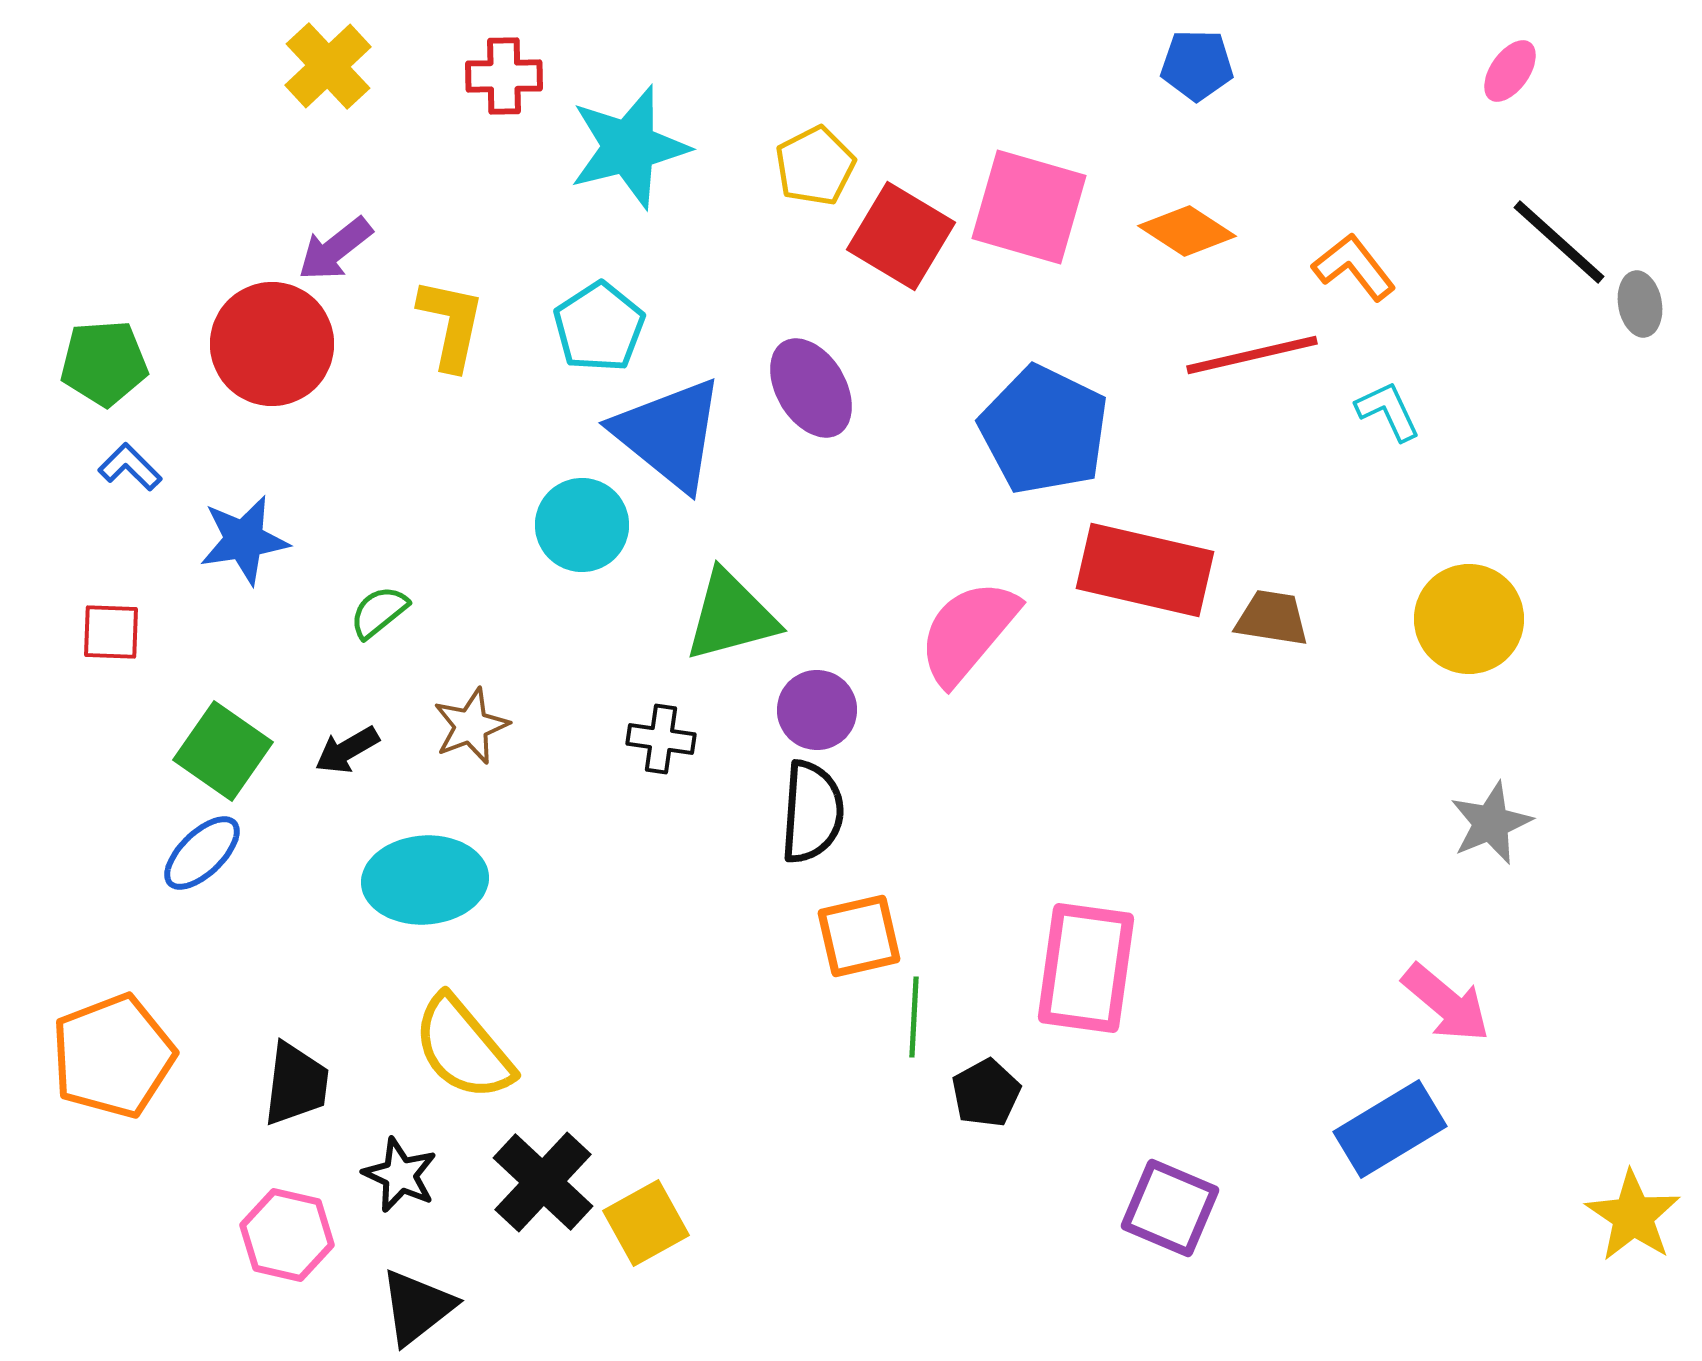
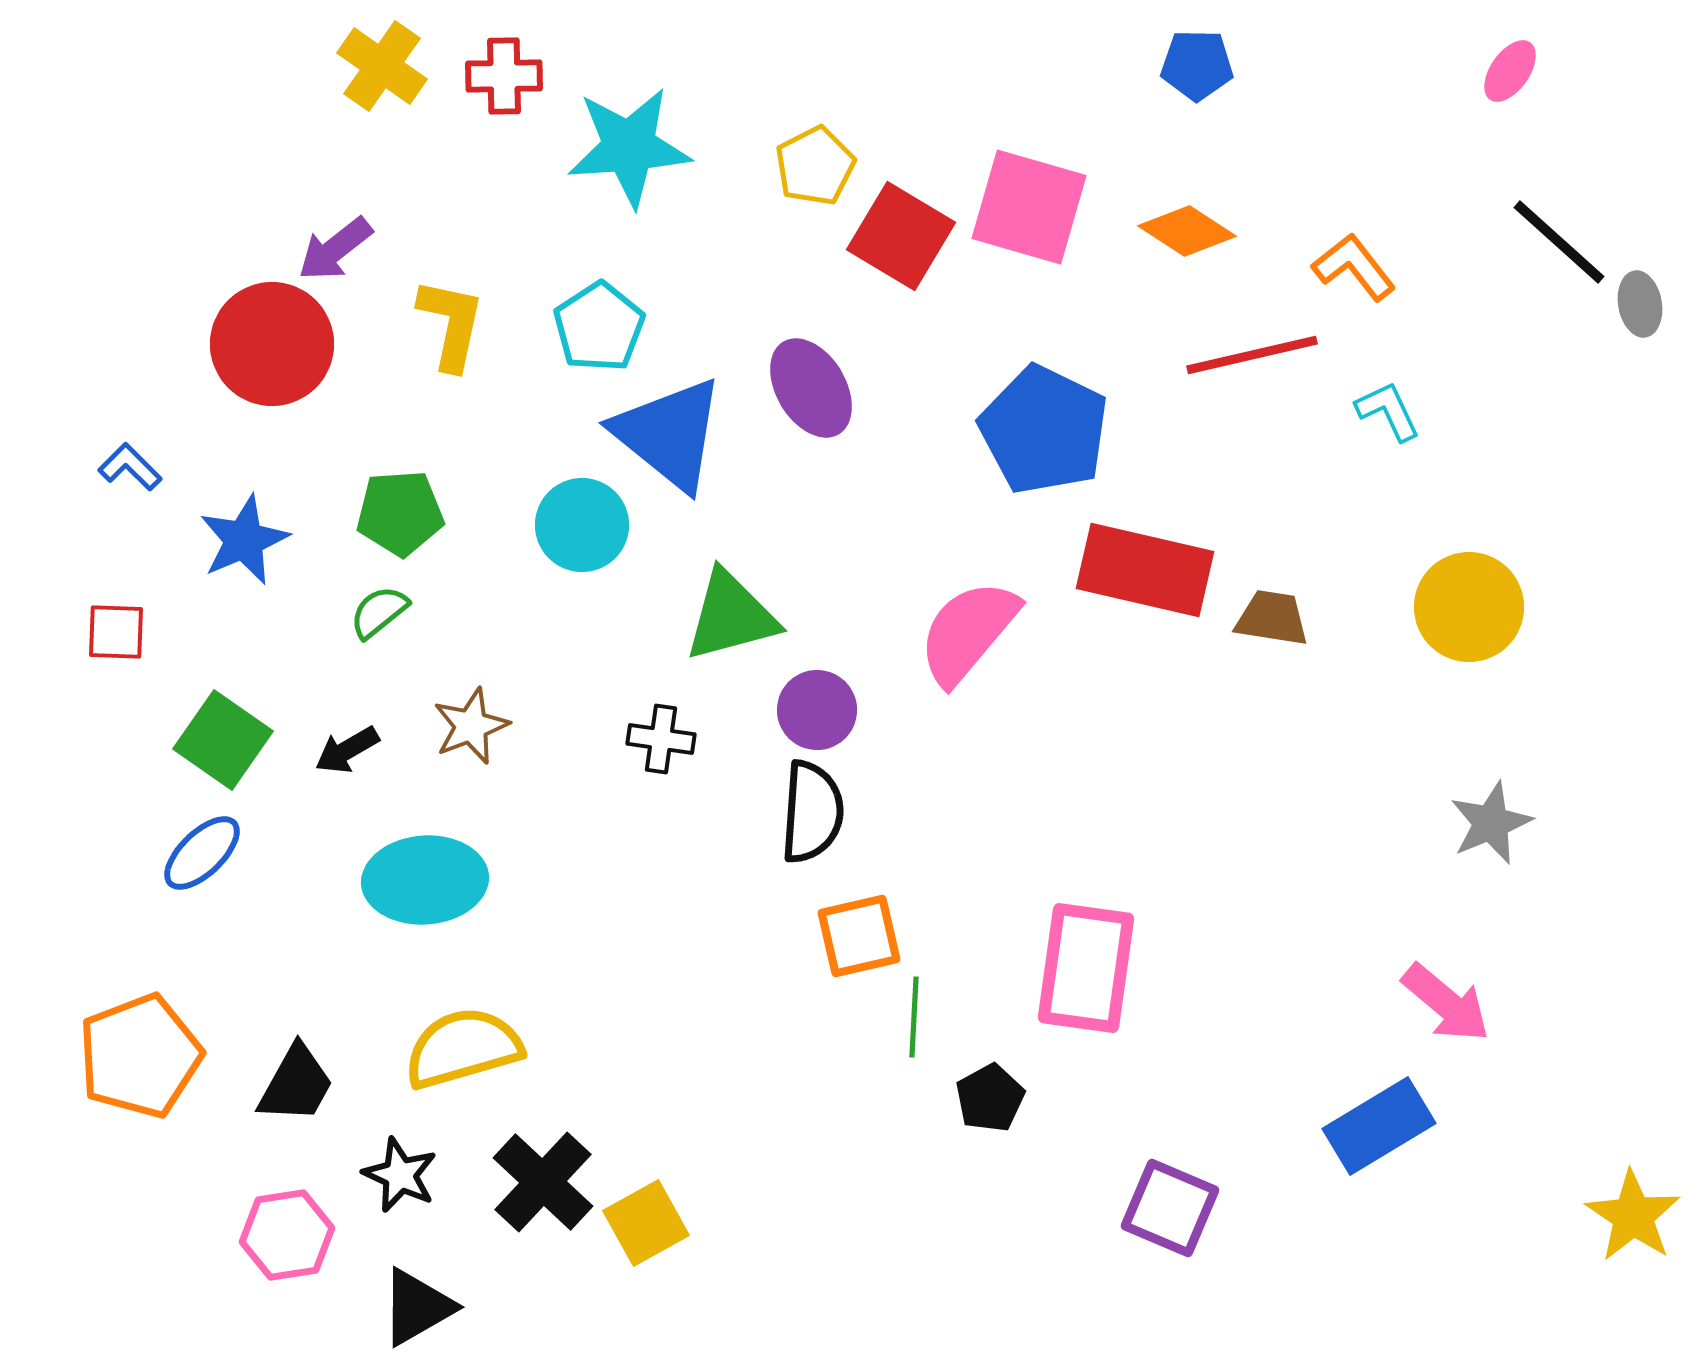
yellow cross at (328, 66): moved 54 px right; rotated 12 degrees counterclockwise
cyan star at (629, 147): rotated 10 degrees clockwise
green pentagon at (104, 363): moved 296 px right, 150 px down
blue star at (244, 540): rotated 14 degrees counterclockwise
yellow circle at (1469, 619): moved 12 px up
red square at (111, 632): moved 5 px right
green square at (223, 751): moved 11 px up
yellow semicircle at (463, 1048): rotated 114 degrees clockwise
orange pentagon at (113, 1056): moved 27 px right
black trapezoid at (296, 1084): rotated 22 degrees clockwise
black pentagon at (986, 1093): moved 4 px right, 5 px down
blue rectangle at (1390, 1129): moved 11 px left, 3 px up
pink hexagon at (287, 1235): rotated 22 degrees counterclockwise
black triangle at (417, 1307): rotated 8 degrees clockwise
